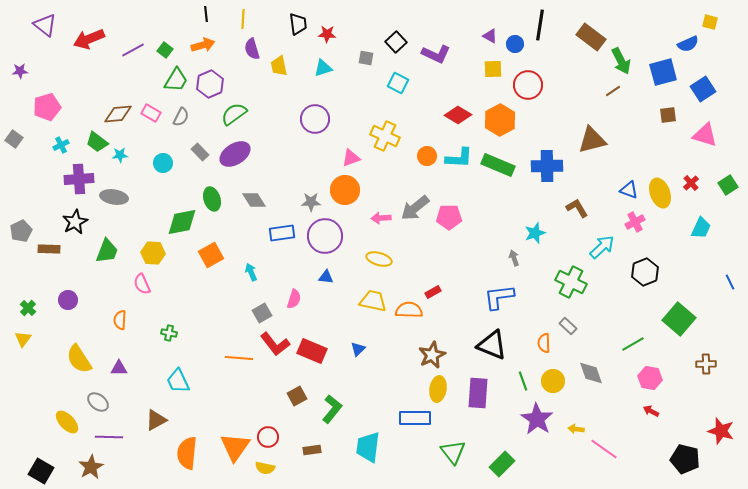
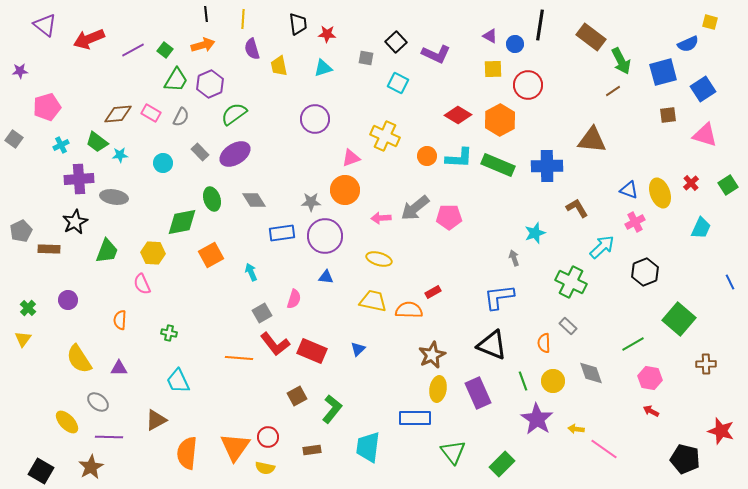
brown triangle at (592, 140): rotated 20 degrees clockwise
purple rectangle at (478, 393): rotated 28 degrees counterclockwise
